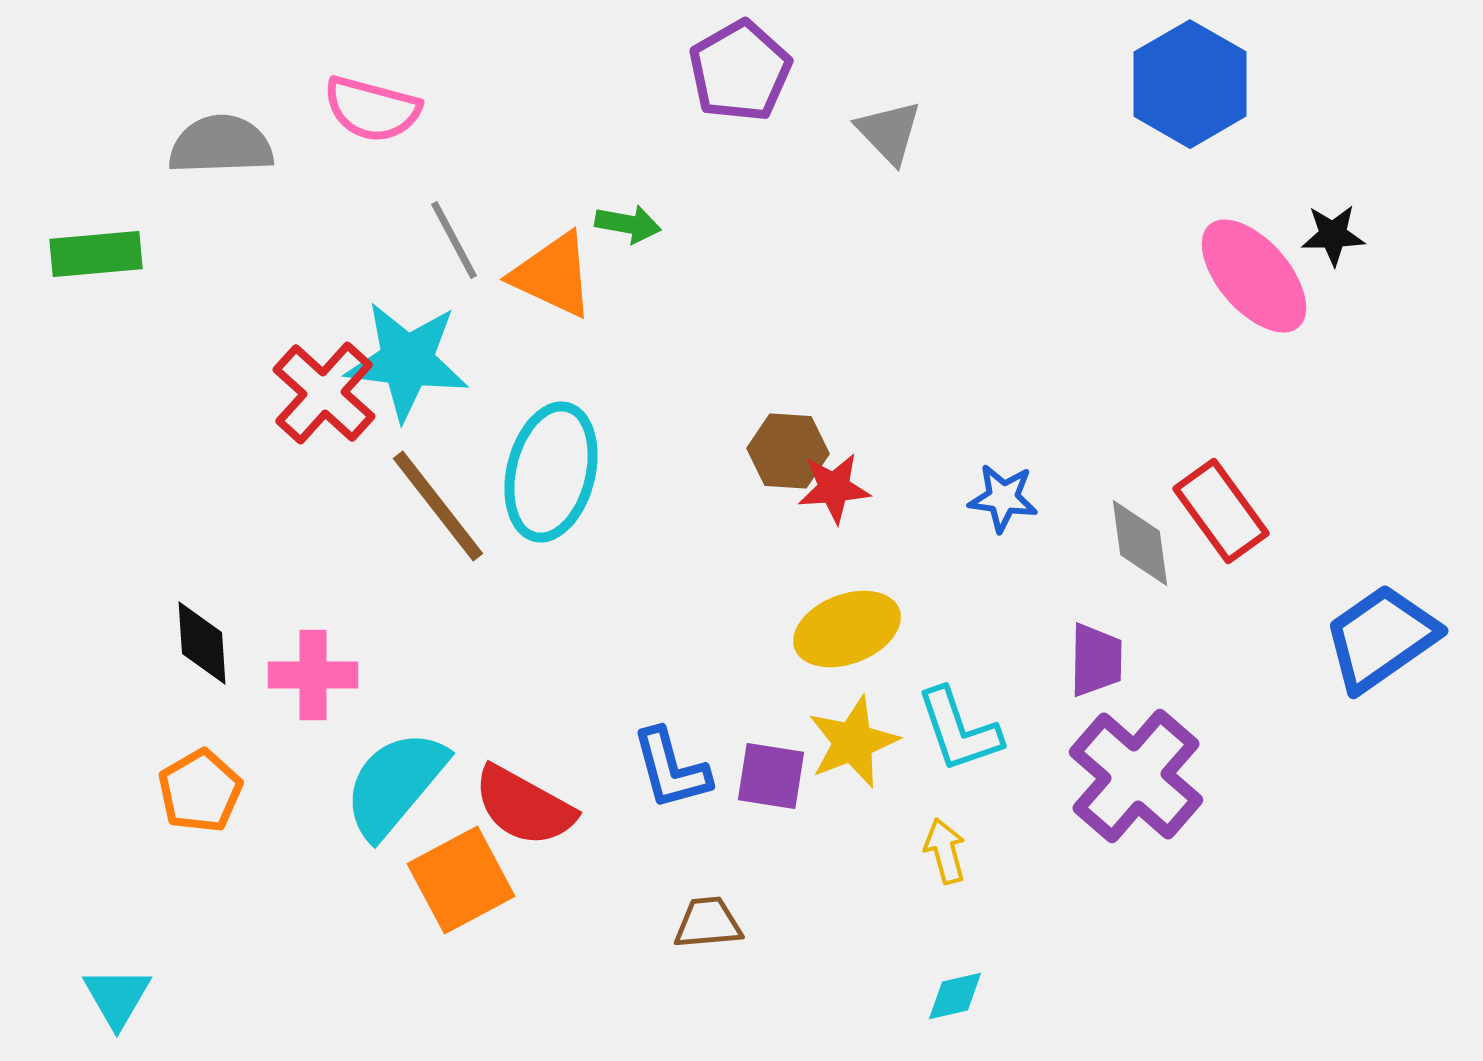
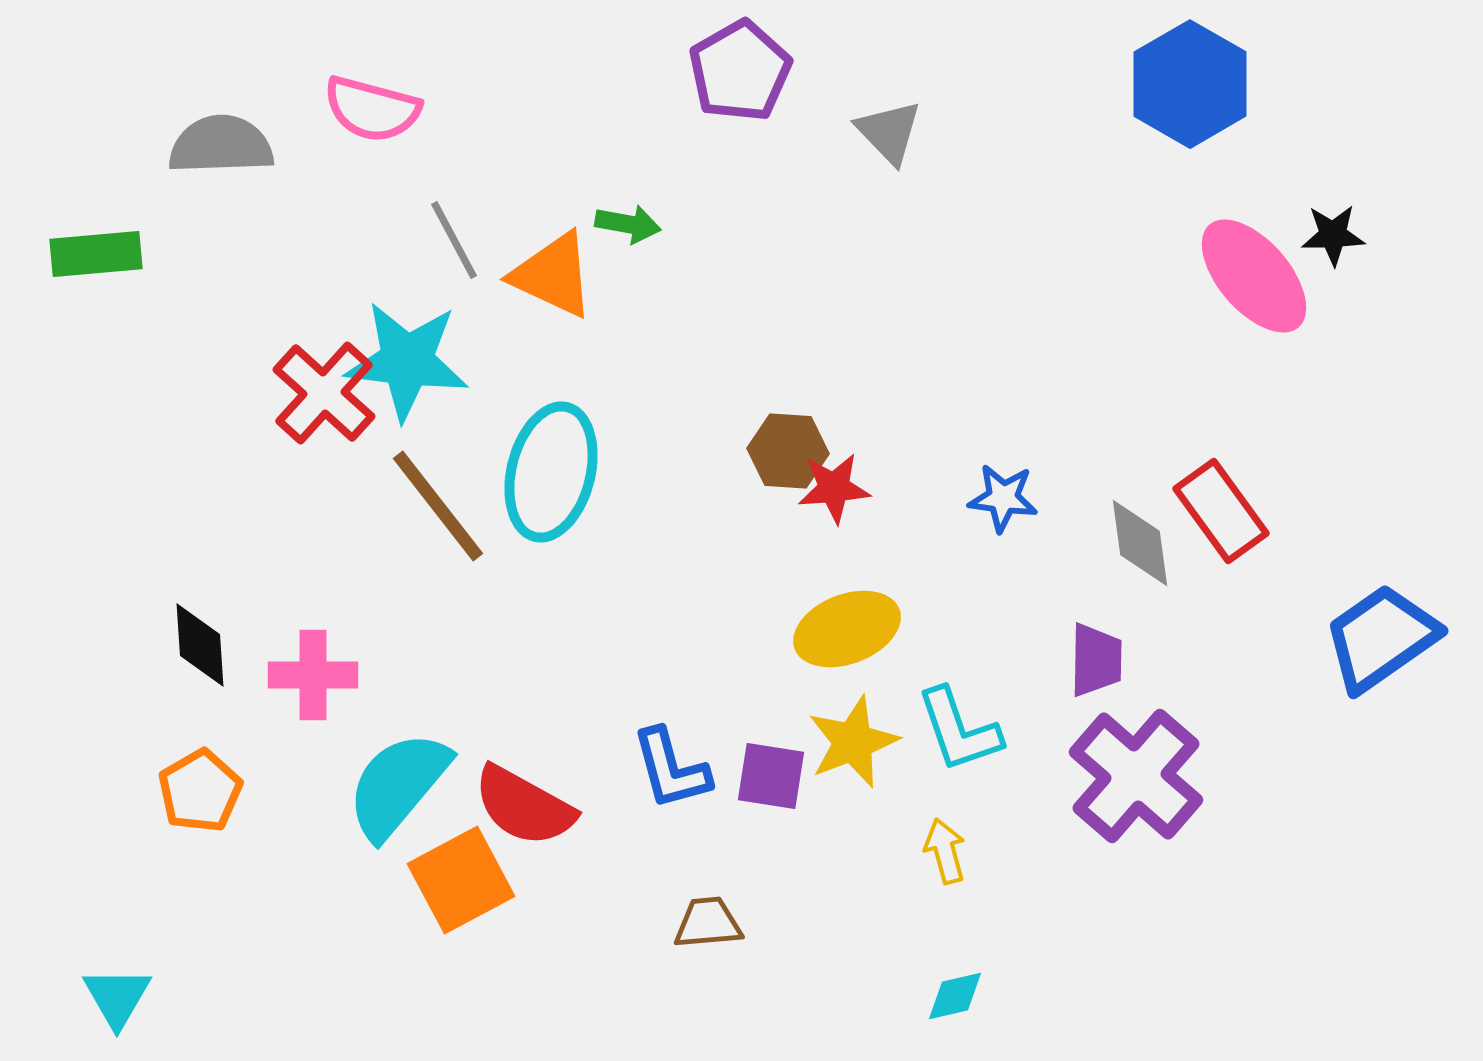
black diamond: moved 2 px left, 2 px down
cyan semicircle: moved 3 px right, 1 px down
